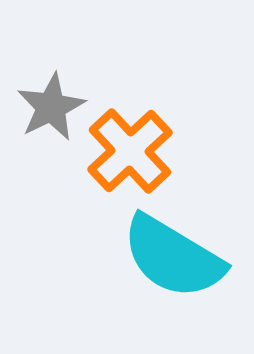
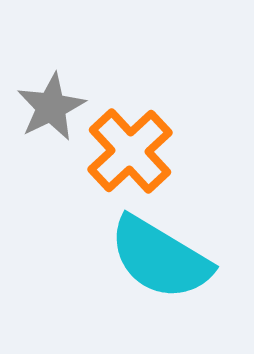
cyan semicircle: moved 13 px left, 1 px down
